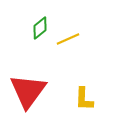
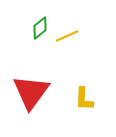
yellow line: moved 1 px left, 3 px up
red triangle: moved 3 px right, 1 px down
